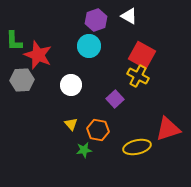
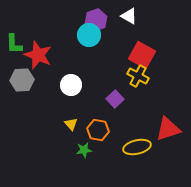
green L-shape: moved 3 px down
cyan circle: moved 11 px up
